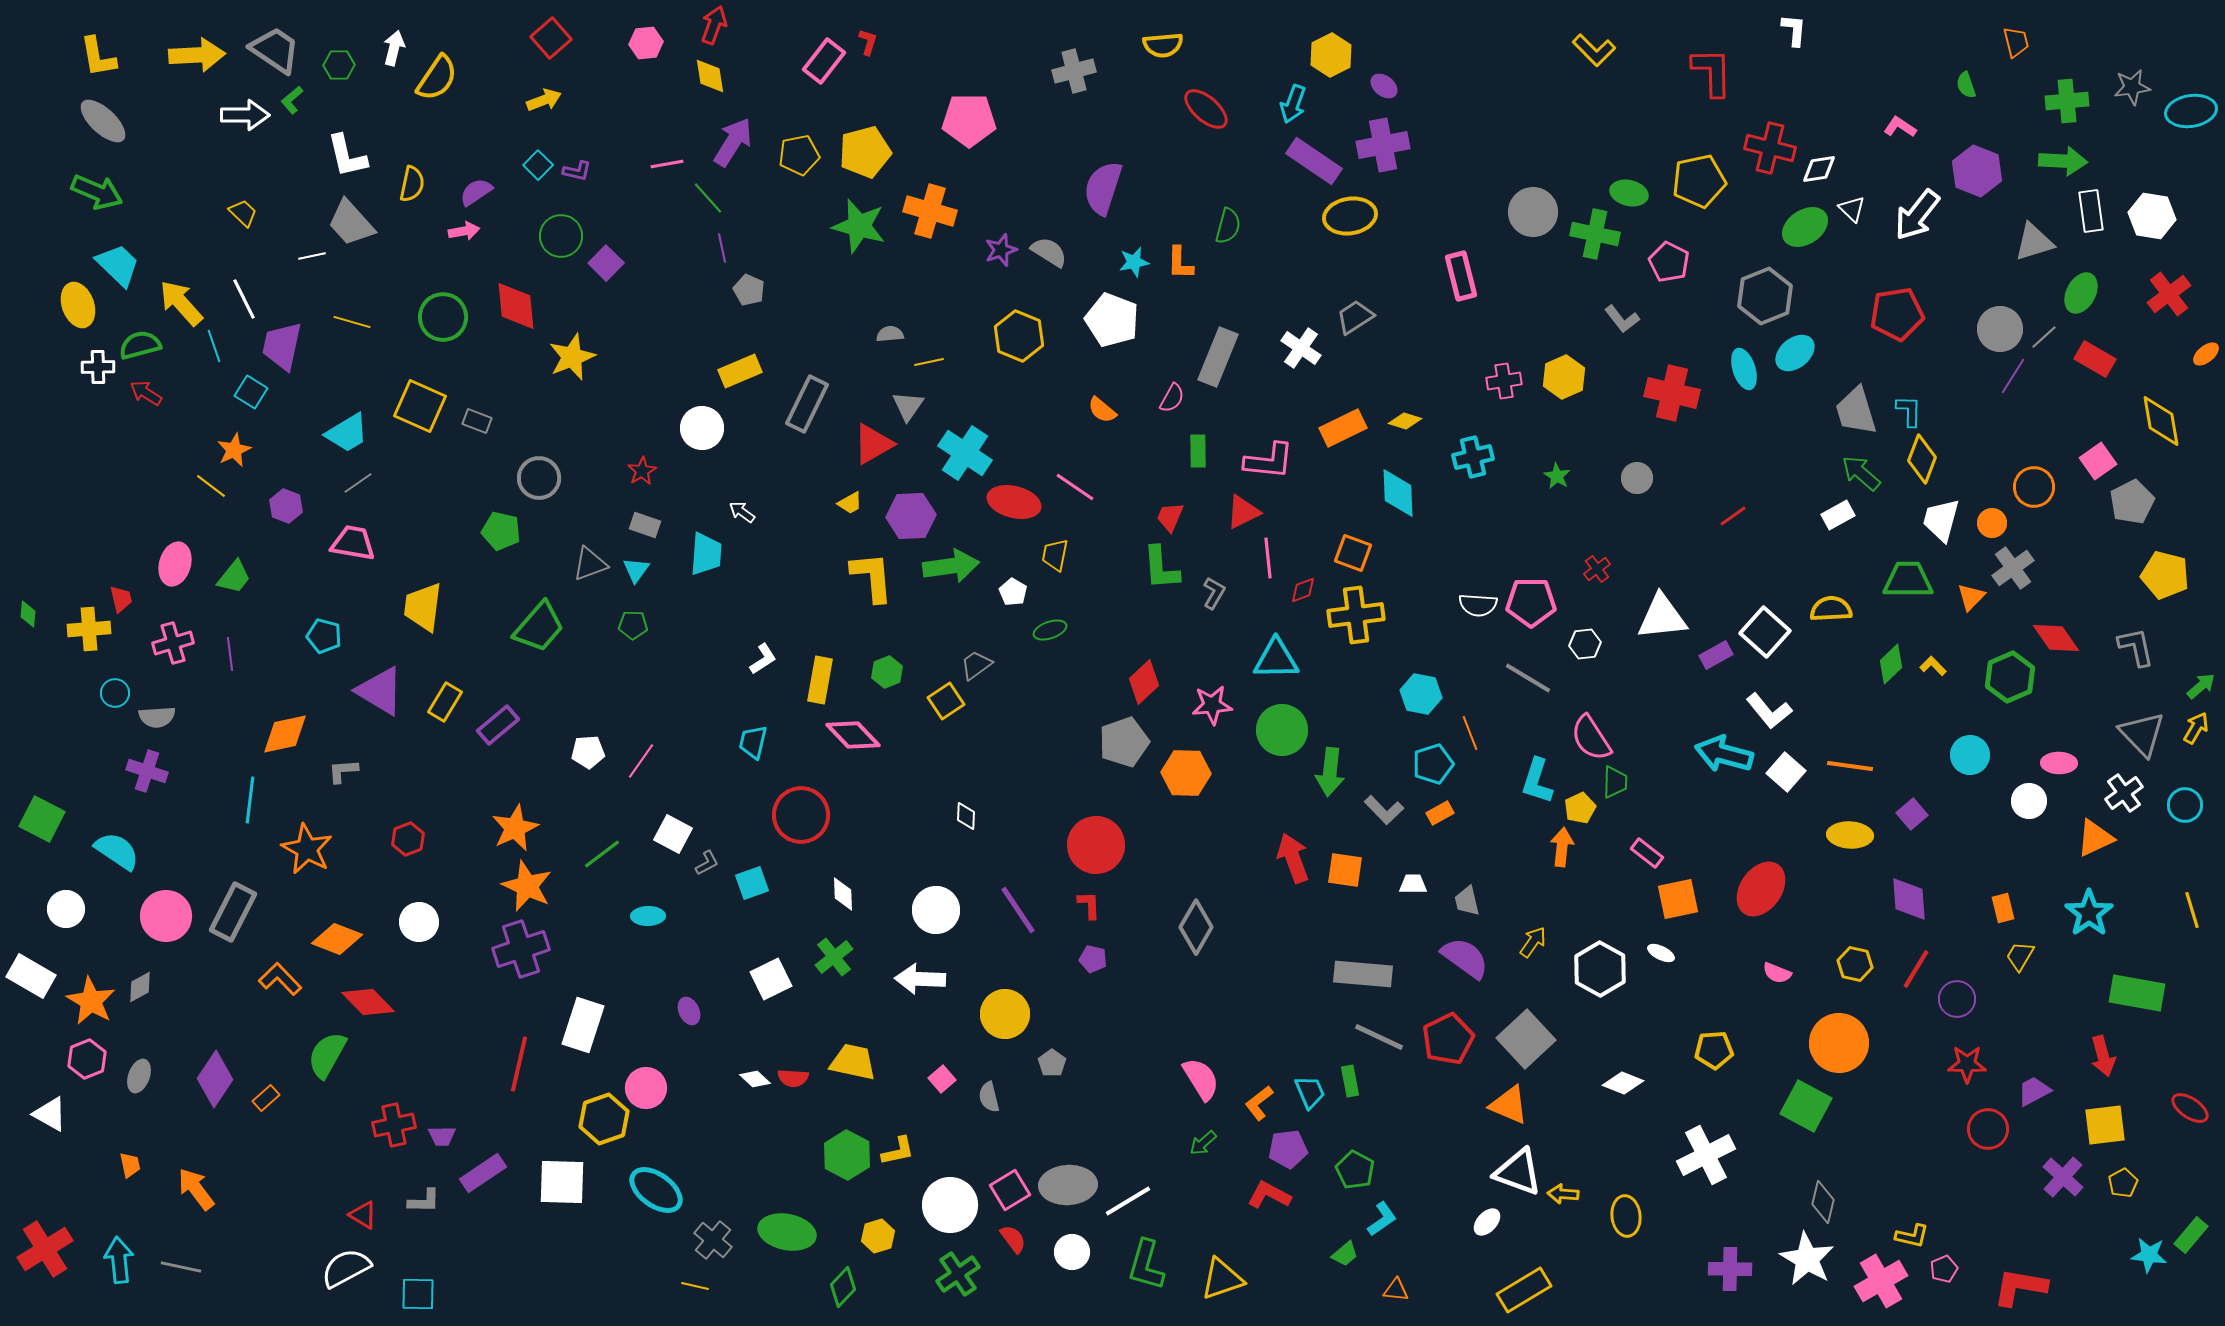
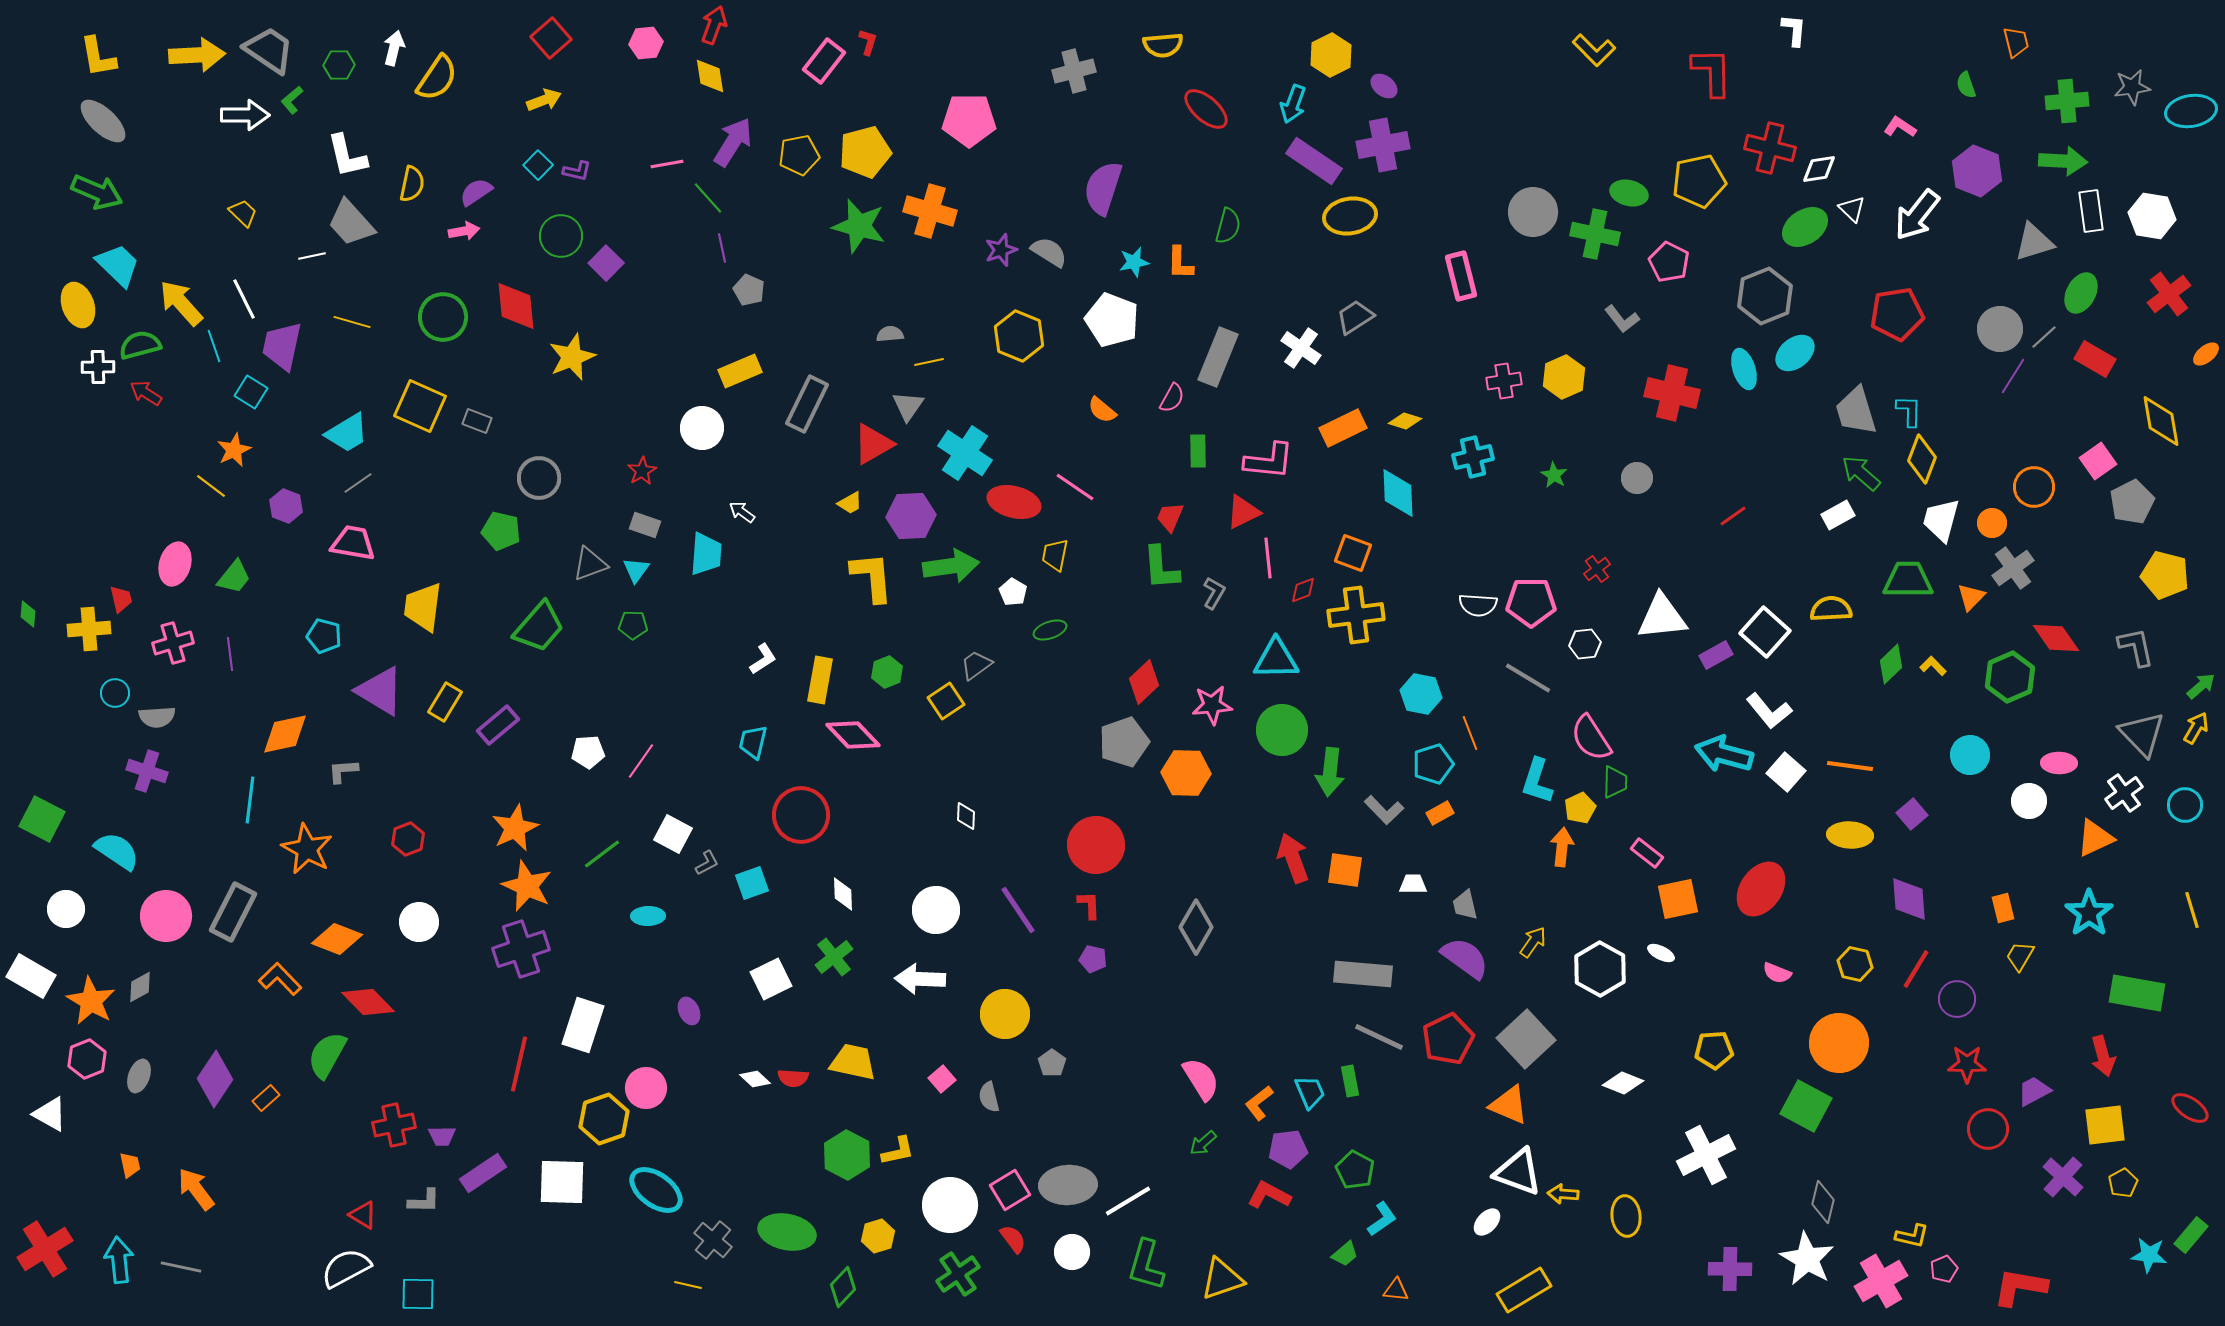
gray trapezoid at (275, 50): moved 6 px left
green star at (1557, 476): moved 3 px left, 1 px up
gray trapezoid at (1467, 901): moved 2 px left, 4 px down
yellow line at (695, 1286): moved 7 px left, 1 px up
